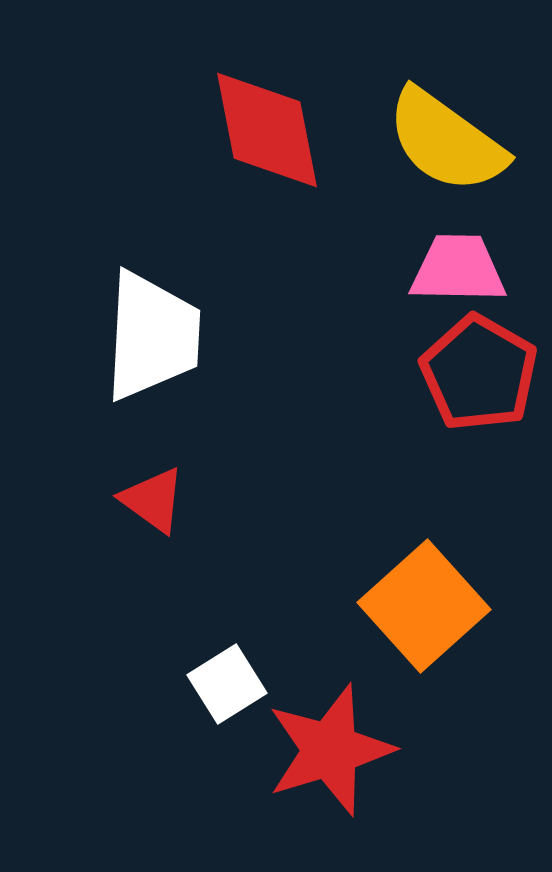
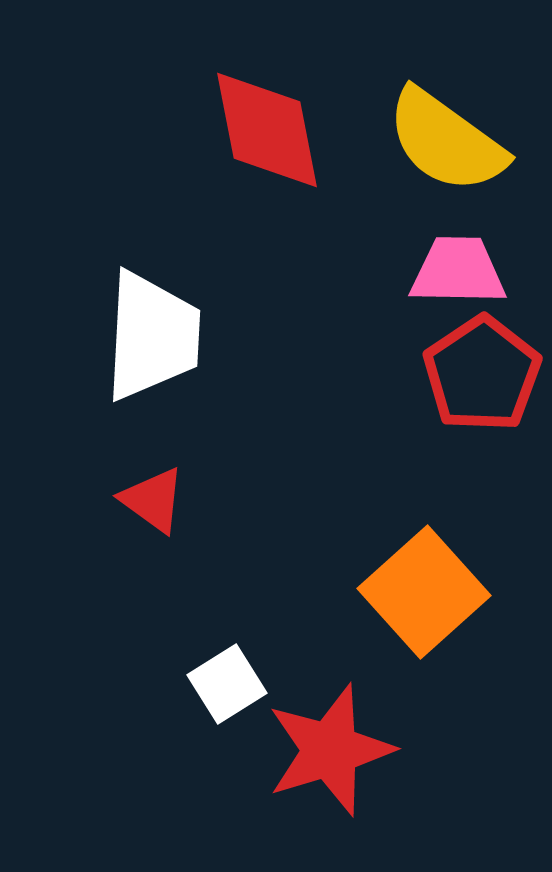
pink trapezoid: moved 2 px down
red pentagon: moved 3 px right, 1 px down; rotated 8 degrees clockwise
orange square: moved 14 px up
